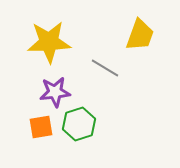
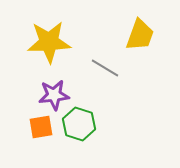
purple star: moved 1 px left, 3 px down
green hexagon: rotated 24 degrees counterclockwise
